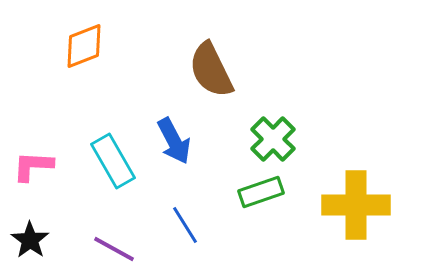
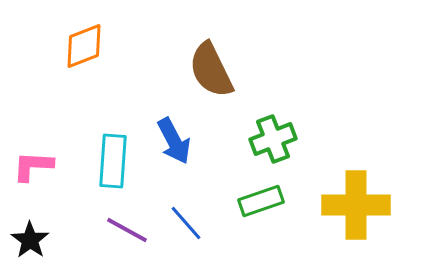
green cross: rotated 24 degrees clockwise
cyan rectangle: rotated 34 degrees clockwise
green rectangle: moved 9 px down
blue line: moved 1 px right, 2 px up; rotated 9 degrees counterclockwise
purple line: moved 13 px right, 19 px up
